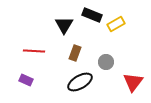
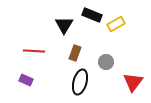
black ellipse: rotated 45 degrees counterclockwise
